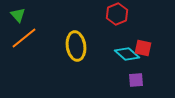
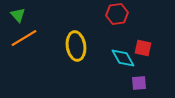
red hexagon: rotated 15 degrees clockwise
orange line: rotated 8 degrees clockwise
cyan diamond: moved 4 px left, 4 px down; rotated 20 degrees clockwise
purple square: moved 3 px right, 3 px down
